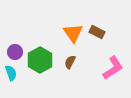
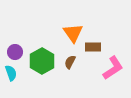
brown rectangle: moved 4 px left, 15 px down; rotated 28 degrees counterclockwise
green hexagon: moved 2 px right, 1 px down
